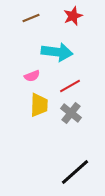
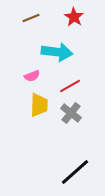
red star: moved 1 px right, 1 px down; rotated 18 degrees counterclockwise
